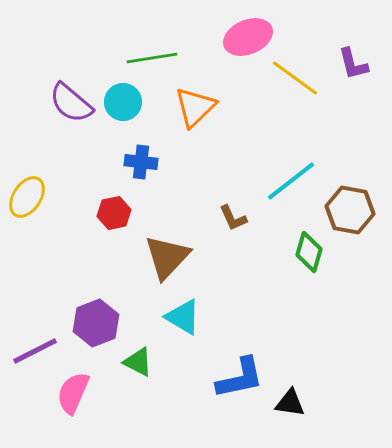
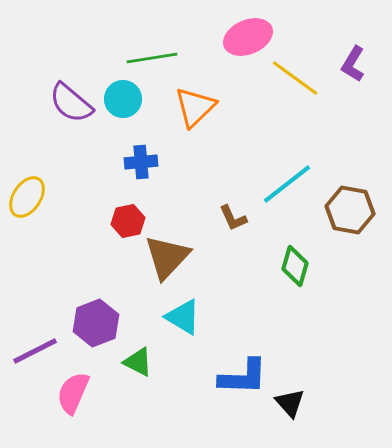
purple L-shape: rotated 45 degrees clockwise
cyan circle: moved 3 px up
blue cross: rotated 12 degrees counterclockwise
cyan line: moved 4 px left, 3 px down
red hexagon: moved 14 px right, 8 px down
green diamond: moved 14 px left, 14 px down
blue L-shape: moved 3 px right, 1 px up; rotated 14 degrees clockwise
black triangle: rotated 40 degrees clockwise
